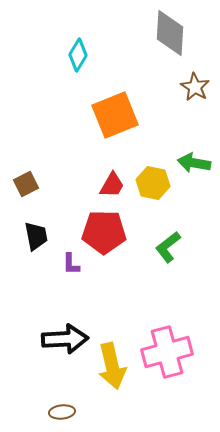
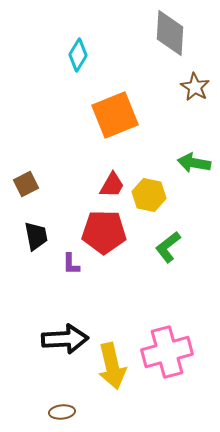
yellow hexagon: moved 4 px left, 12 px down
